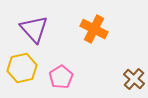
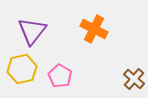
purple triangle: moved 2 px left, 2 px down; rotated 20 degrees clockwise
yellow hexagon: moved 1 px down
pink pentagon: moved 1 px left, 1 px up; rotated 10 degrees counterclockwise
